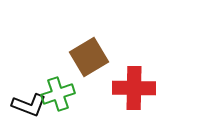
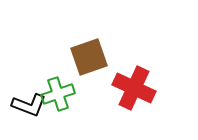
brown square: rotated 12 degrees clockwise
red cross: rotated 24 degrees clockwise
